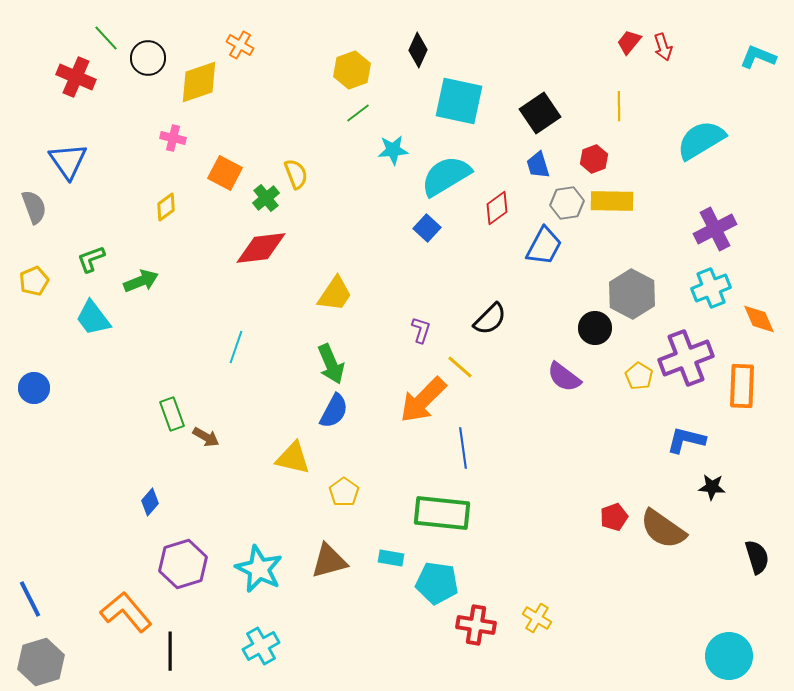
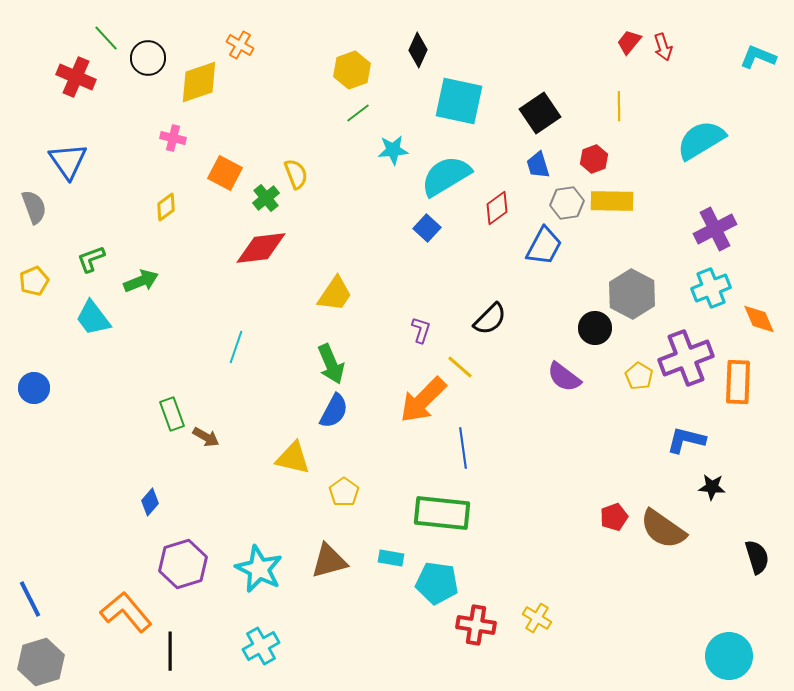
orange rectangle at (742, 386): moved 4 px left, 4 px up
